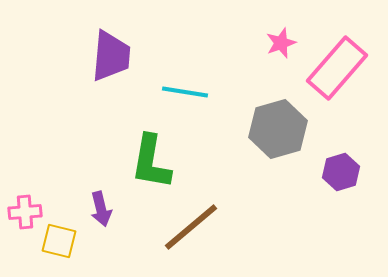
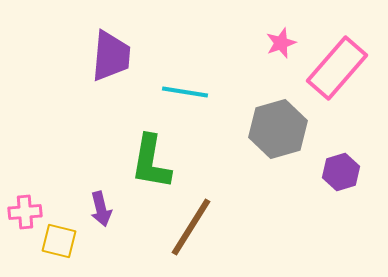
brown line: rotated 18 degrees counterclockwise
